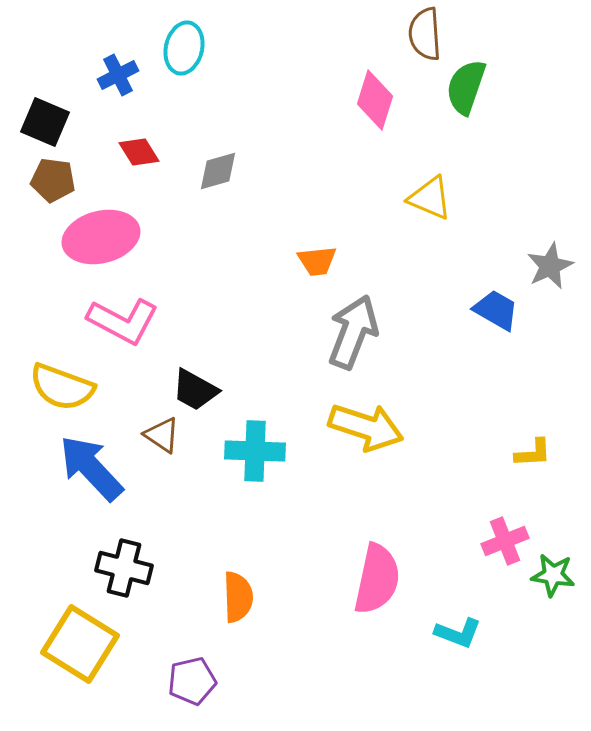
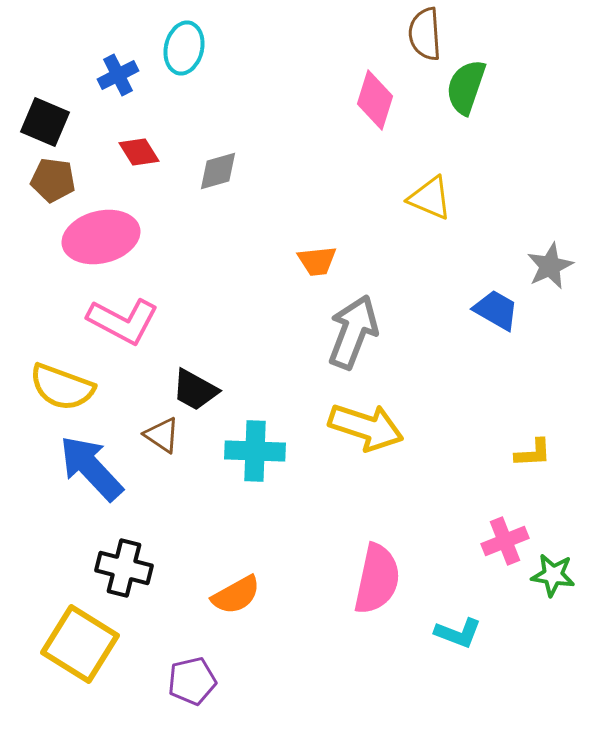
orange semicircle: moved 2 px left, 2 px up; rotated 63 degrees clockwise
